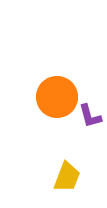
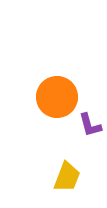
purple L-shape: moved 9 px down
